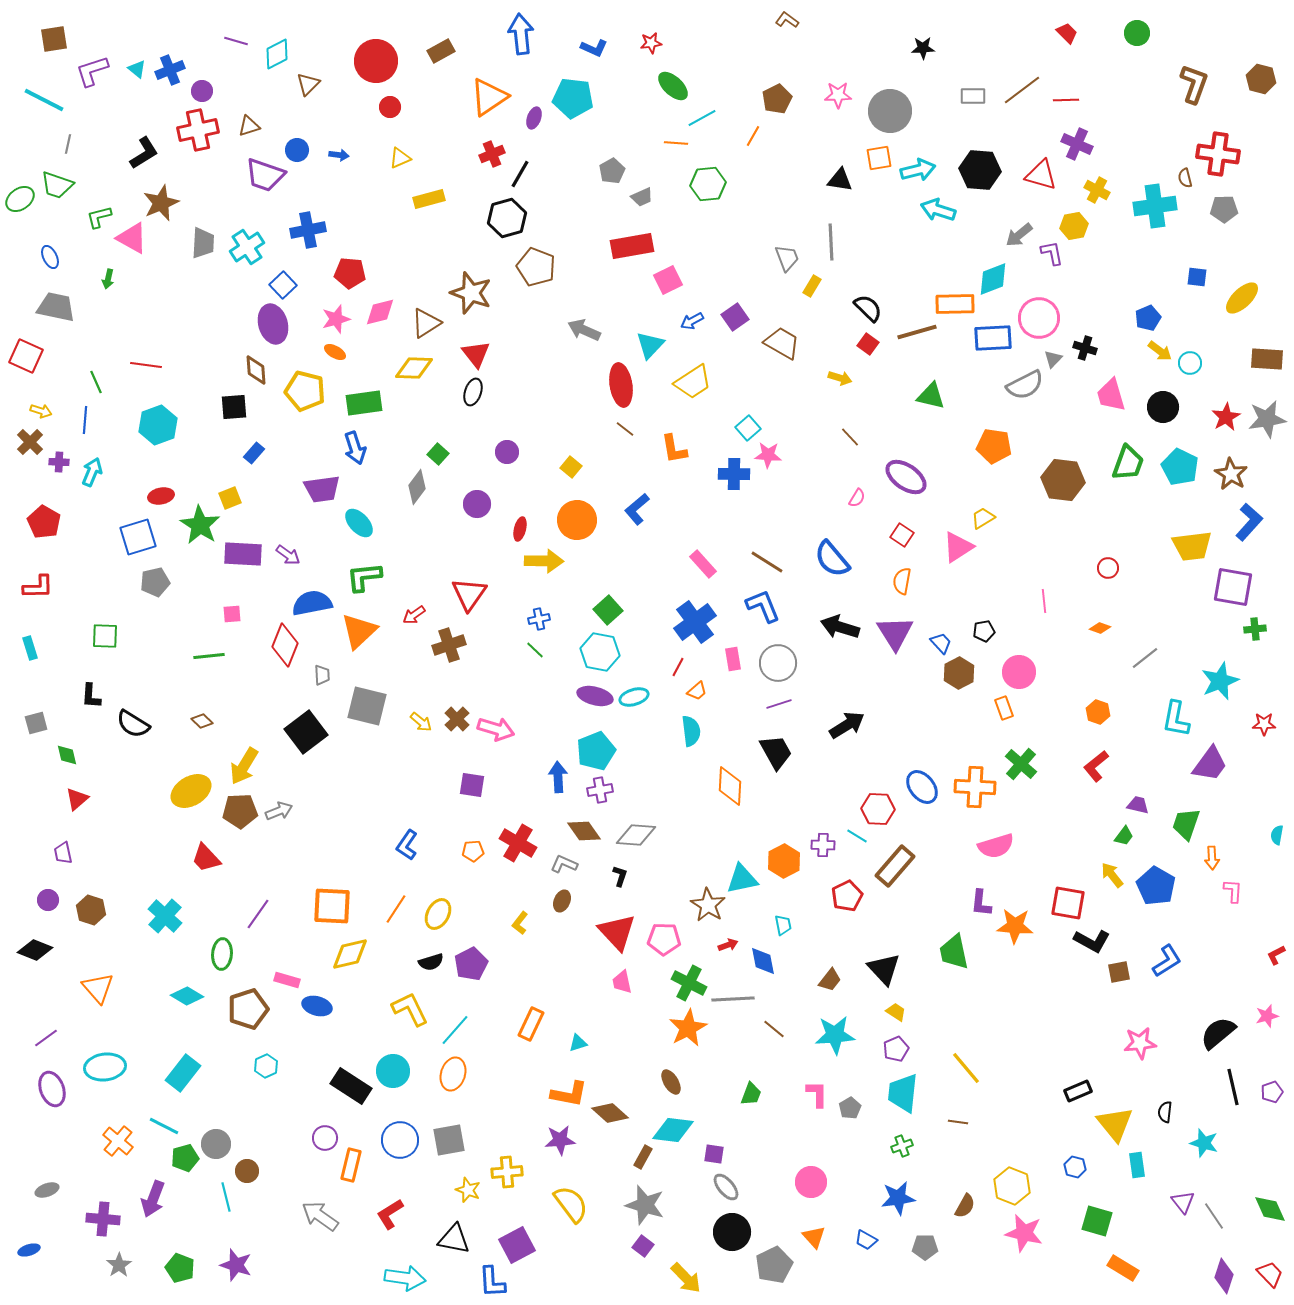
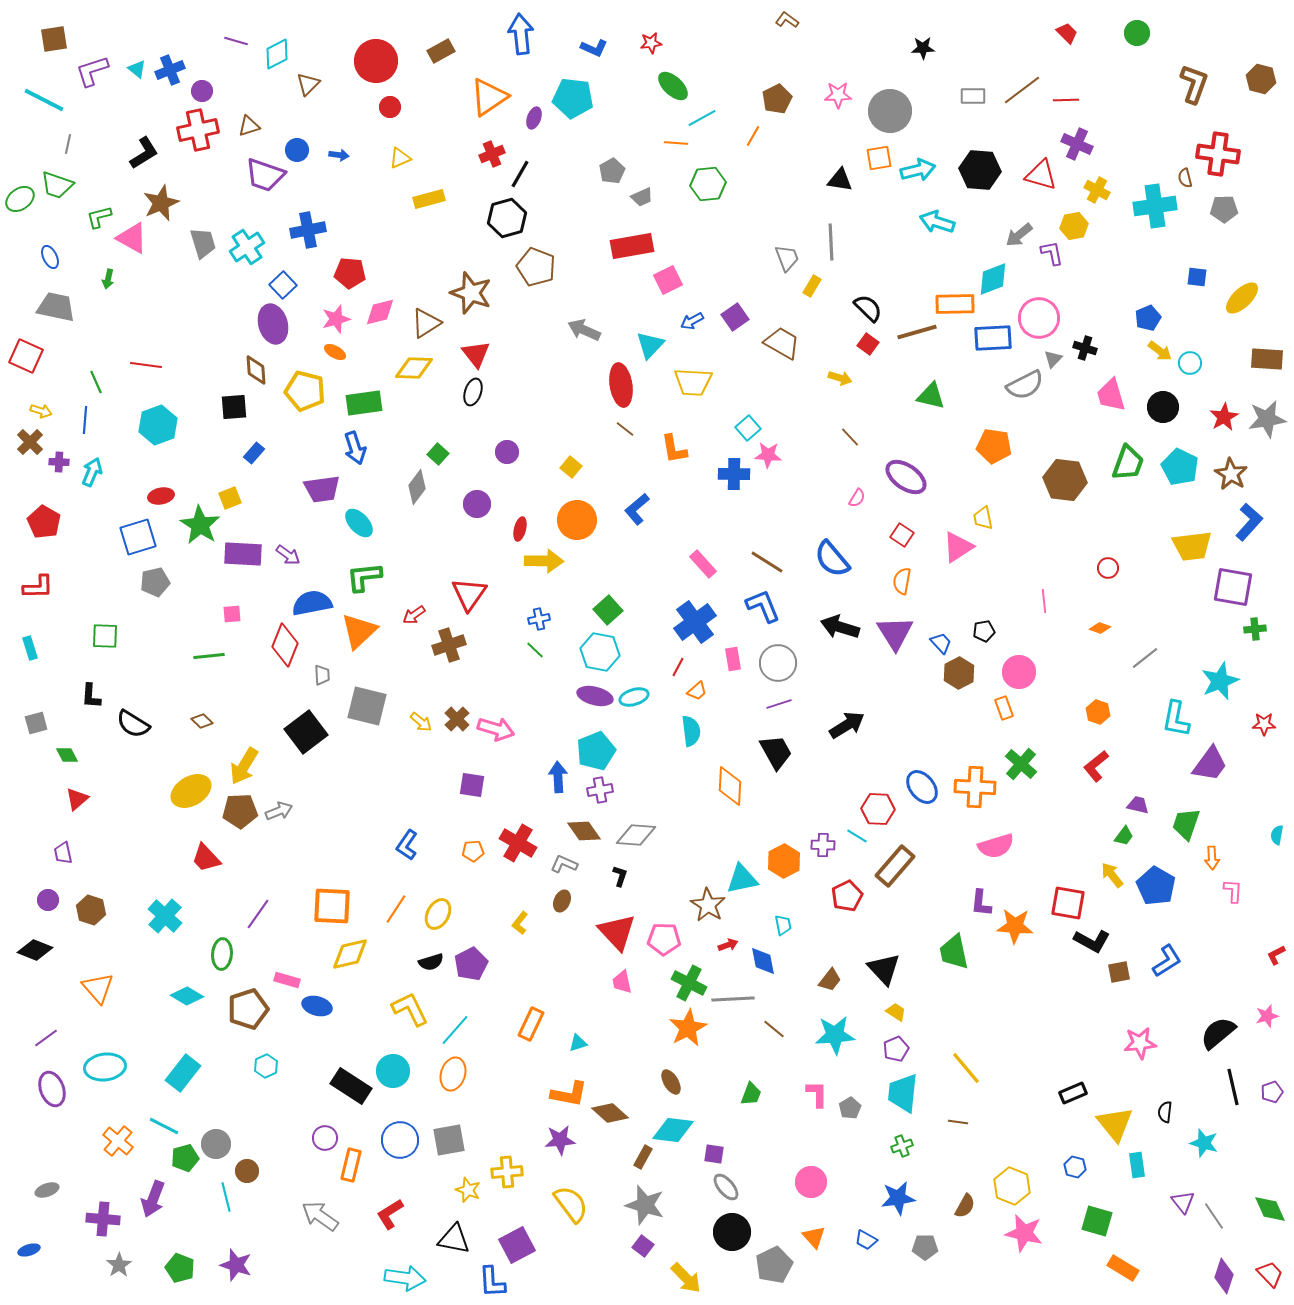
cyan arrow at (938, 210): moved 1 px left, 12 px down
gray trapezoid at (203, 243): rotated 20 degrees counterclockwise
yellow trapezoid at (693, 382): rotated 36 degrees clockwise
red star at (1226, 417): moved 2 px left
brown hexagon at (1063, 480): moved 2 px right
yellow trapezoid at (983, 518): rotated 70 degrees counterclockwise
green diamond at (67, 755): rotated 15 degrees counterclockwise
black rectangle at (1078, 1091): moved 5 px left, 2 px down
